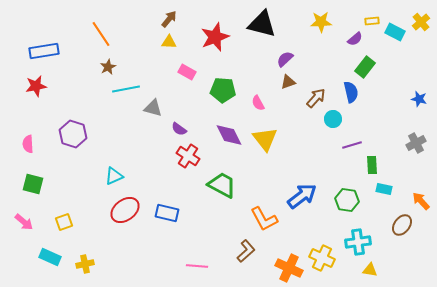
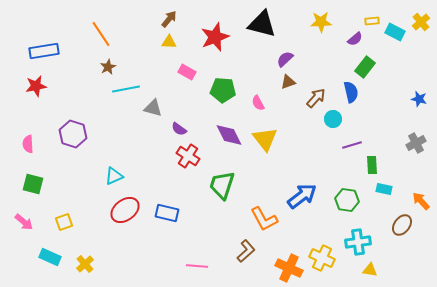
green trapezoid at (222, 185): rotated 100 degrees counterclockwise
yellow cross at (85, 264): rotated 30 degrees counterclockwise
